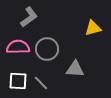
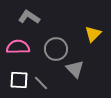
gray L-shape: rotated 110 degrees counterclockwise
yellow triangle: moved 6 px down; rotated 30 degrees counterclockwise
gray circle: moved 9 px right
gray triangle: rotated 42 degrees clockwise
white square: moved 1 px right, 1 px up
